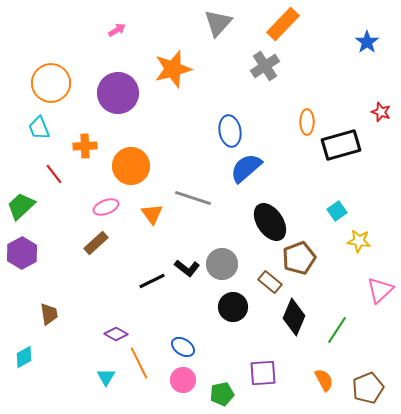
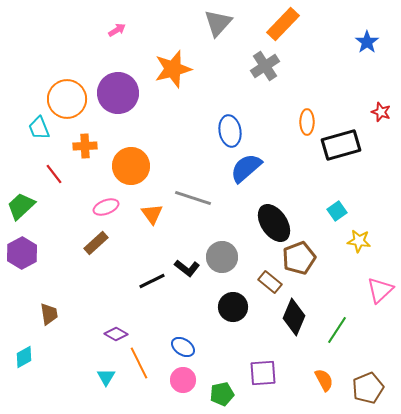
orange circle at (51, 83): moved 16 px right, 16 px down
black ellipse at (270, 222): moved 4 px right, 1 px down
gray circle at (222, 264): moved 7 px up
